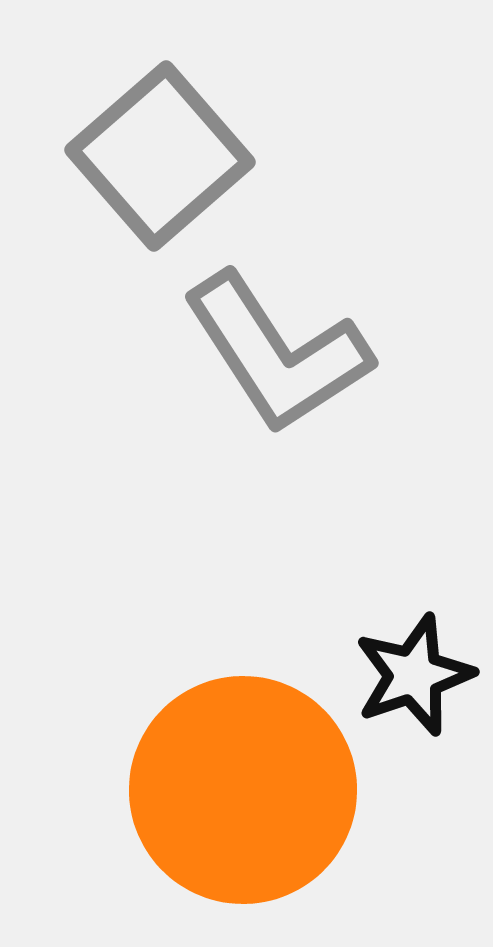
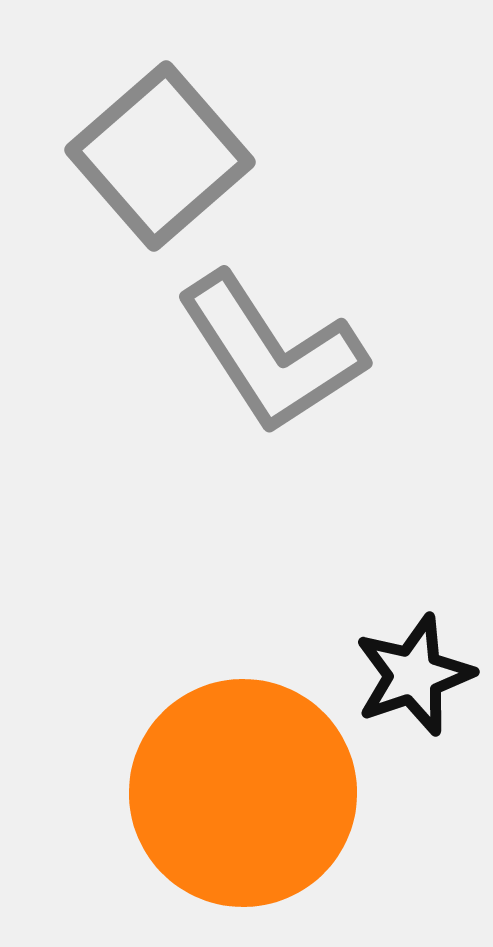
gray L-shape: moved 6 px left
orange circle: moved 3 px down
